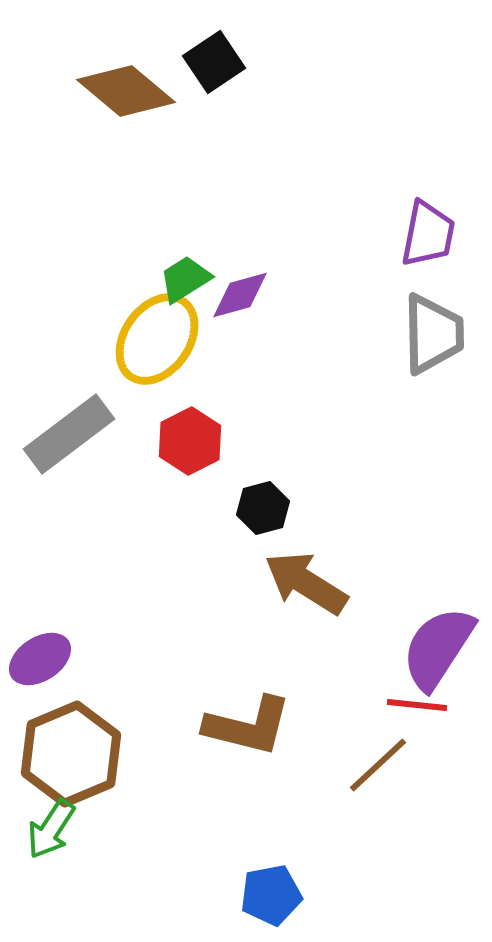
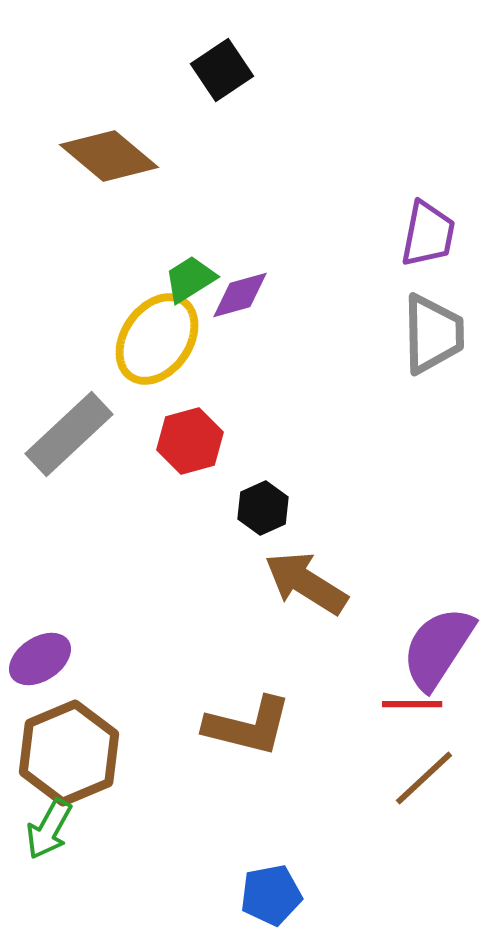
black square: moved 8 px right, 8 px down
brown diamond: moved 17 px left, 65 px down
green trapezoid: moved 5 px right
gray rectangle: rotated 6 degrees counterclockwise
red hexagon: rotated 12 degrees clockwise
black hexagon: rotated 9 degrees counterclockwise
red line: moved 5 px left, 1 px up; rotated 6 degrees counterclockwise
brown hexagon: moved 2 px left, 1 px up
brown line: moved 46 px right, 13 px down
green arrow: moved 2 px left; rotated 4 degrees counterclockwise
